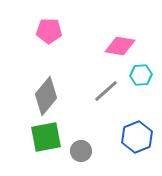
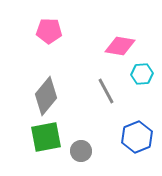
cyan hexagon: moved 1 px right, 1 px up
gray line: rotated 76 degrees counterclockwise
